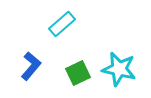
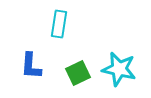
cyan rectangle: moved 3 px left; rotated 40 degrees counterclockwise
blue L-shape: rotated 144 degrees clockwise
